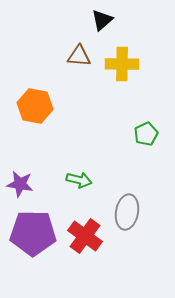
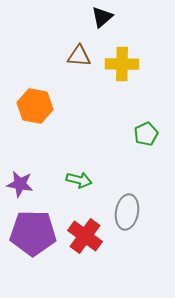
black triangle: moved 3 px up
